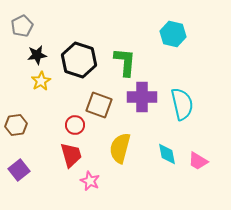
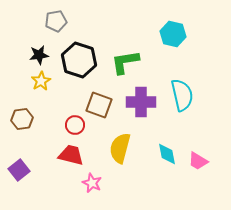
gray pentagon: moved 34 px right, 5 px up; rotated 15 degrees clockwise
black star: moved 2 px right
green L-shape: rotated 104 degrees counterclockwise
purple cross: moved 1 px left, 5 px down
cyan semicircle: moved 9 px up
brown hexagon: moved 6 px right, 6 px up
red trapezoid: rotated 60 degrees counterclockwise
pink star: moved 2 px right, 2 px down
